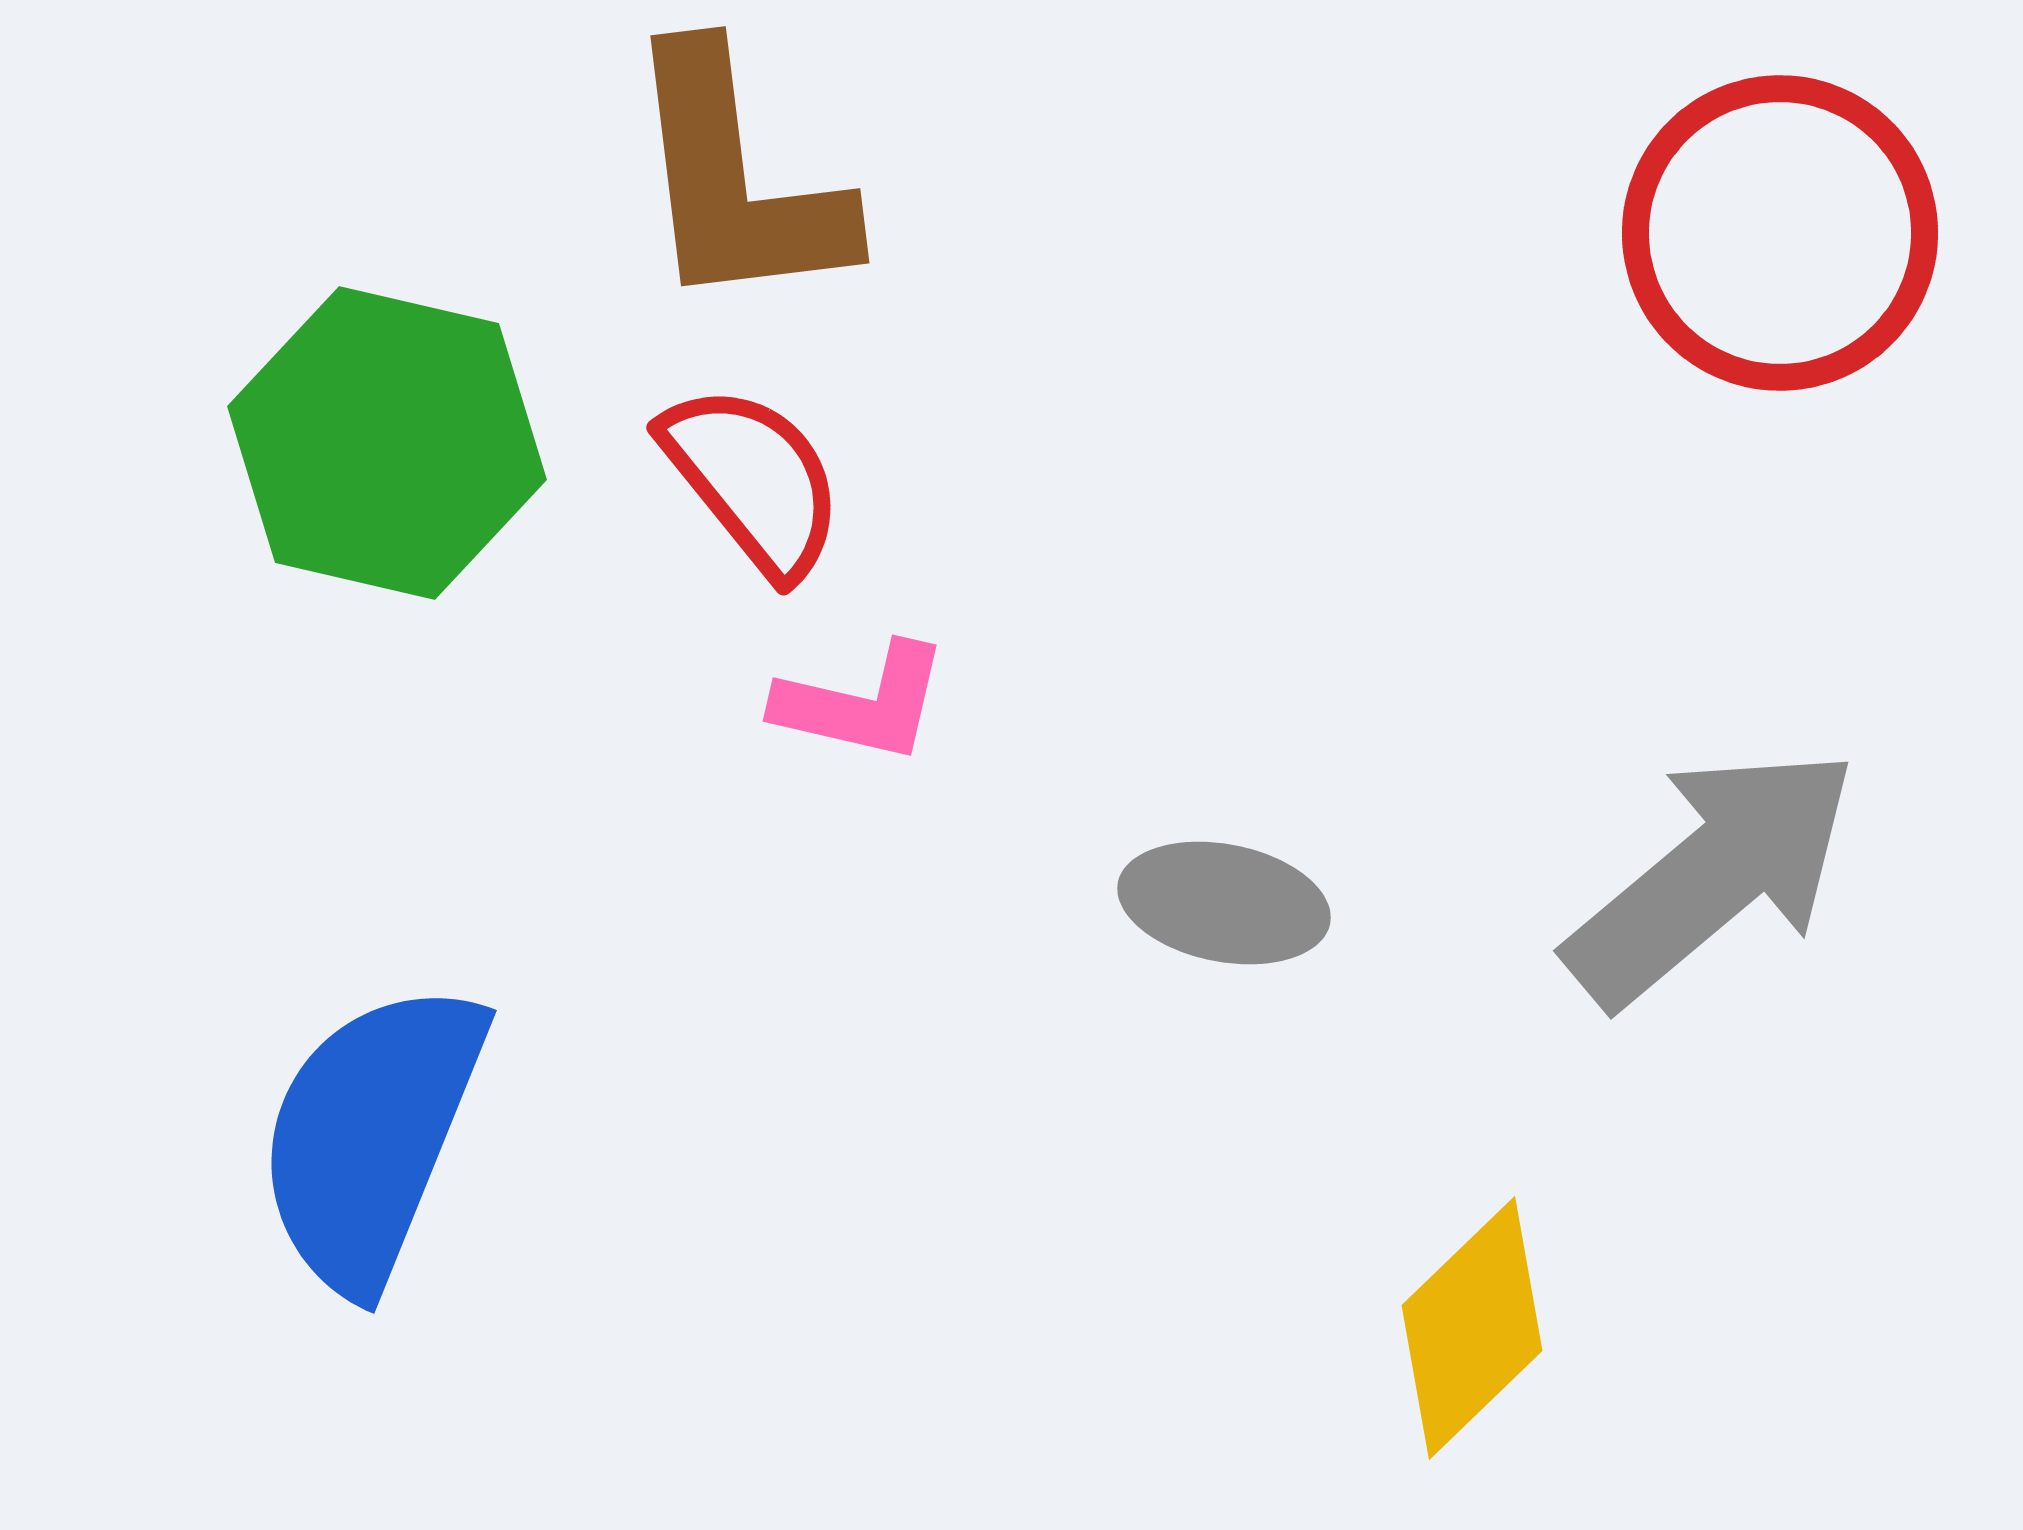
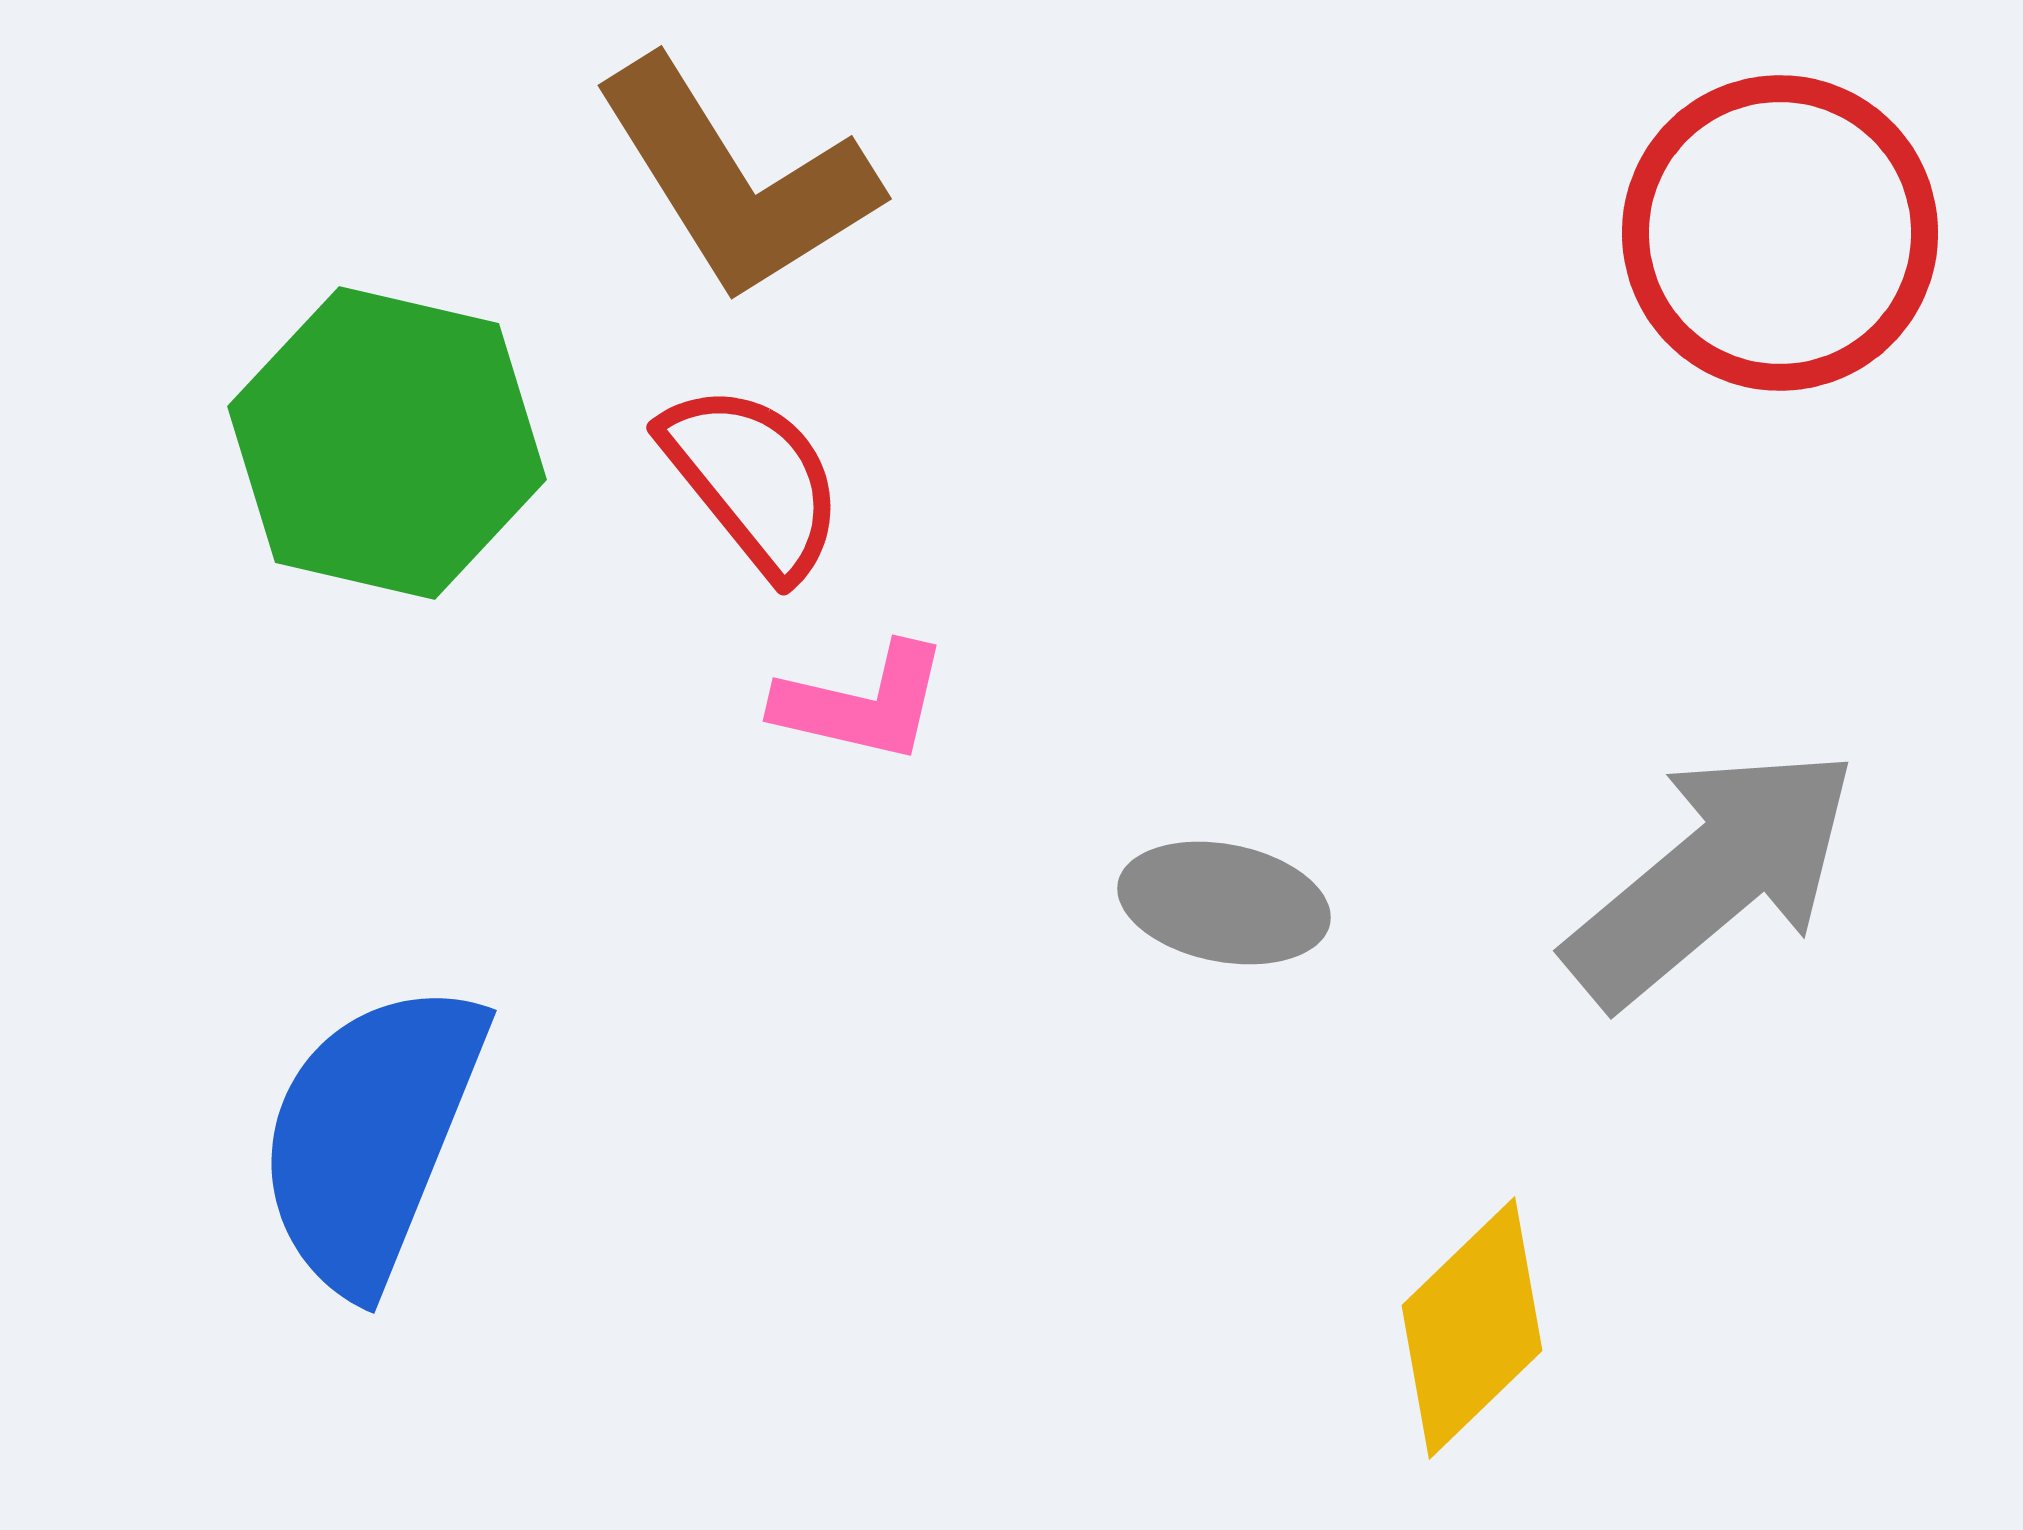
brown L-shape: rotated 25 degrees counterclockwise
